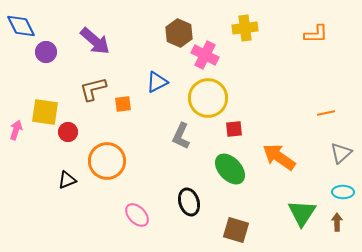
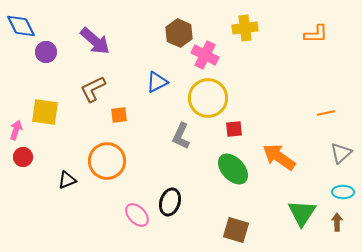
brown L-shape: rotated 12 degrees counterclockwise
orange square: moved 4 px left, 11 px down
red circle: moved 45 px left, 25 px down
green ellipse: moved 3 px right
black ellipse: moved 19 px left; rotated 36 degrees clockwise
